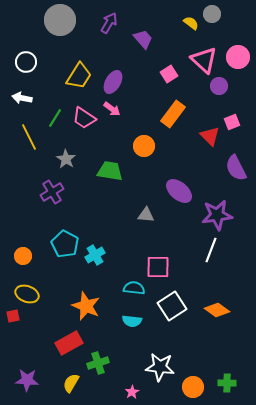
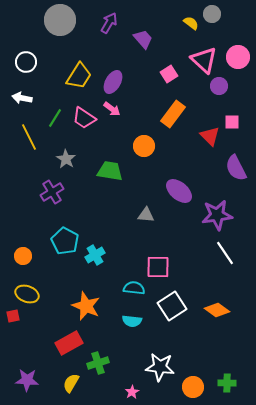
pink square at (232, 122): rotated 21 degrees clockwise
cyan pentagon at (65, 244): moved 3 px up
white line at (211, 250): moved 14 px right, 3 px down; rotated 55 degrees counterclockwise
